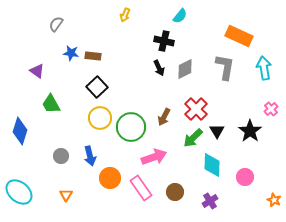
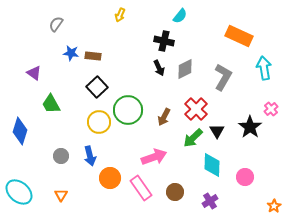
yellow arrow: moved 5 px left
gray L-shape: moved 2 px left, 10 px down; rotated 20 degrees clockwise
purple triangle: moved 3 px left, 2 px down
yellow circle: moved 1 px left, 4 px down
green circle: moved 3 px left, 17 px up
black star: moved 4 px up
orange triangle: moved 5 px left
orange star: moved 6 px down; rotated 16 degrees clockwise
